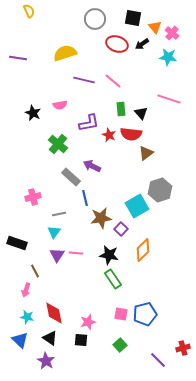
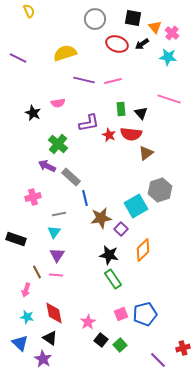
purple line at (18, 58): rotated 18 degrees clockwise
pink line at (113, 81): rotated 54 degrees counterclockwise
pink semicircle at (60, 105): moved 2 px left, 2 px up
purple arrow at (92, 166): moved 45 px left
cyan square at (137, 206): moved 1 px left
black rectangle at (17, 243): moved 1 px left, 4 px up
pink line at (76, 253): moved 20 px left, 22 px down
brown line at (35, 271): moved 2 px right, 1 px down
pink square at (121, 314): rotated 32 degrees counterclockwise
pink star at (88, 322): rotated 14 degrees counterclockwise
blue triangle at (20, 340): moved 3 px down
black square at (81, 340): moved 20 px right; rotated 32 degrees clockwise
purple star at (46, 361): moved 3 px left, 2 px up
